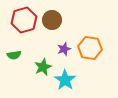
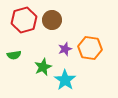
purple star: moved 1 px right
